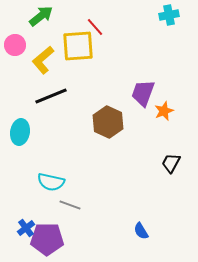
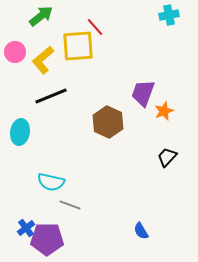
pink circle: moved 7 px down
black trapezoid: moved 4 px left, 6 px up; rotated 15 degrees clockwise
